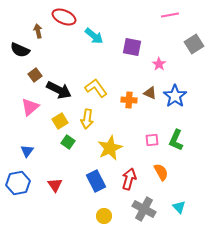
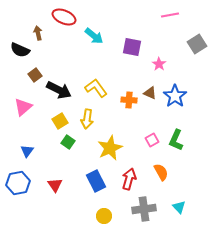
brown arrow: moved 2 px down
gray square: moved 3 px right
pink triangle: moved 7 px left
pink square: rotated 24 degrees counterclockwise
gray cross: rotated 35 degrees counterclockwise
